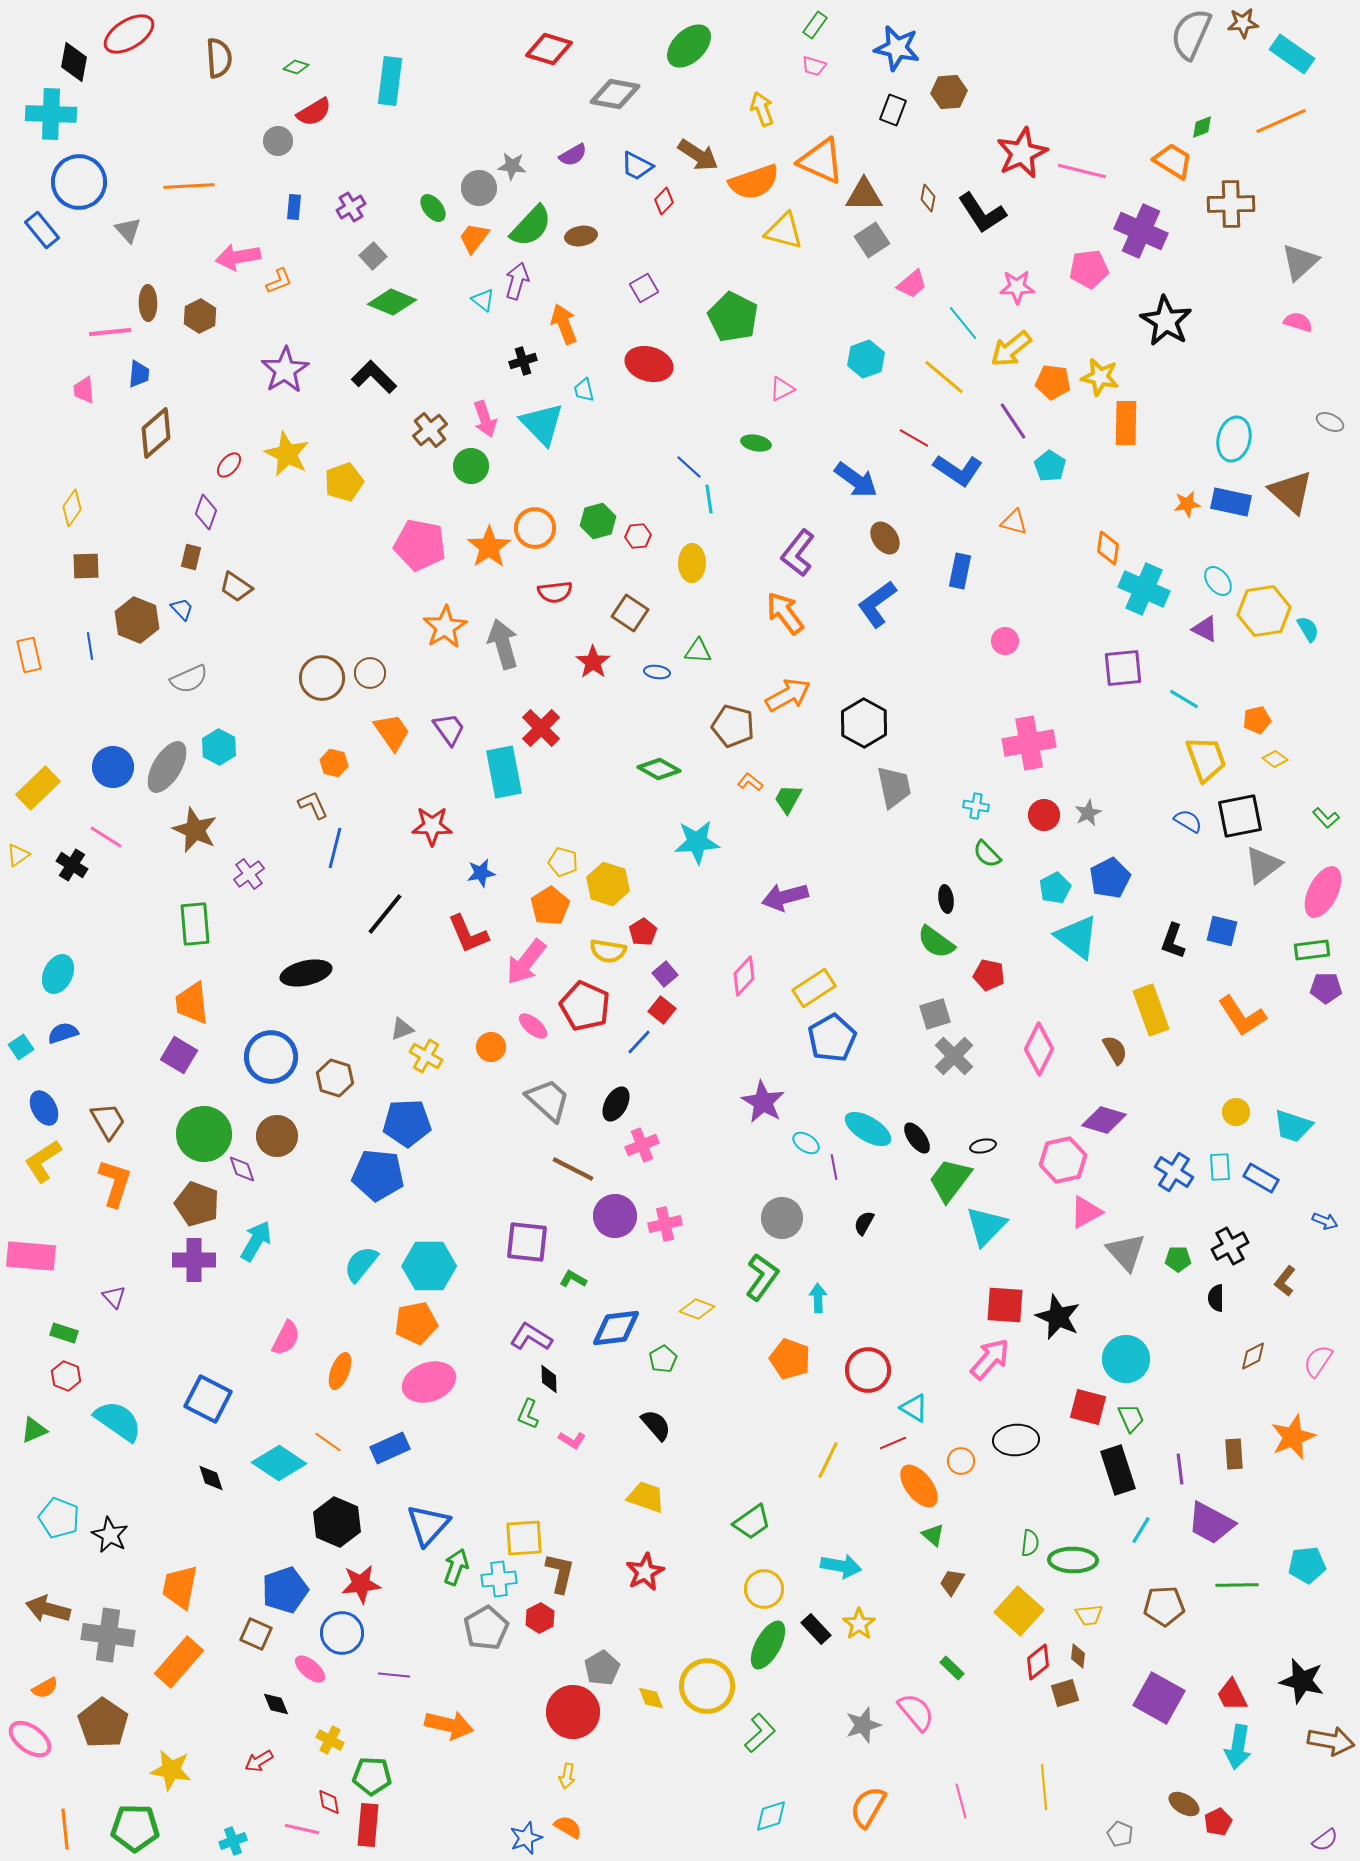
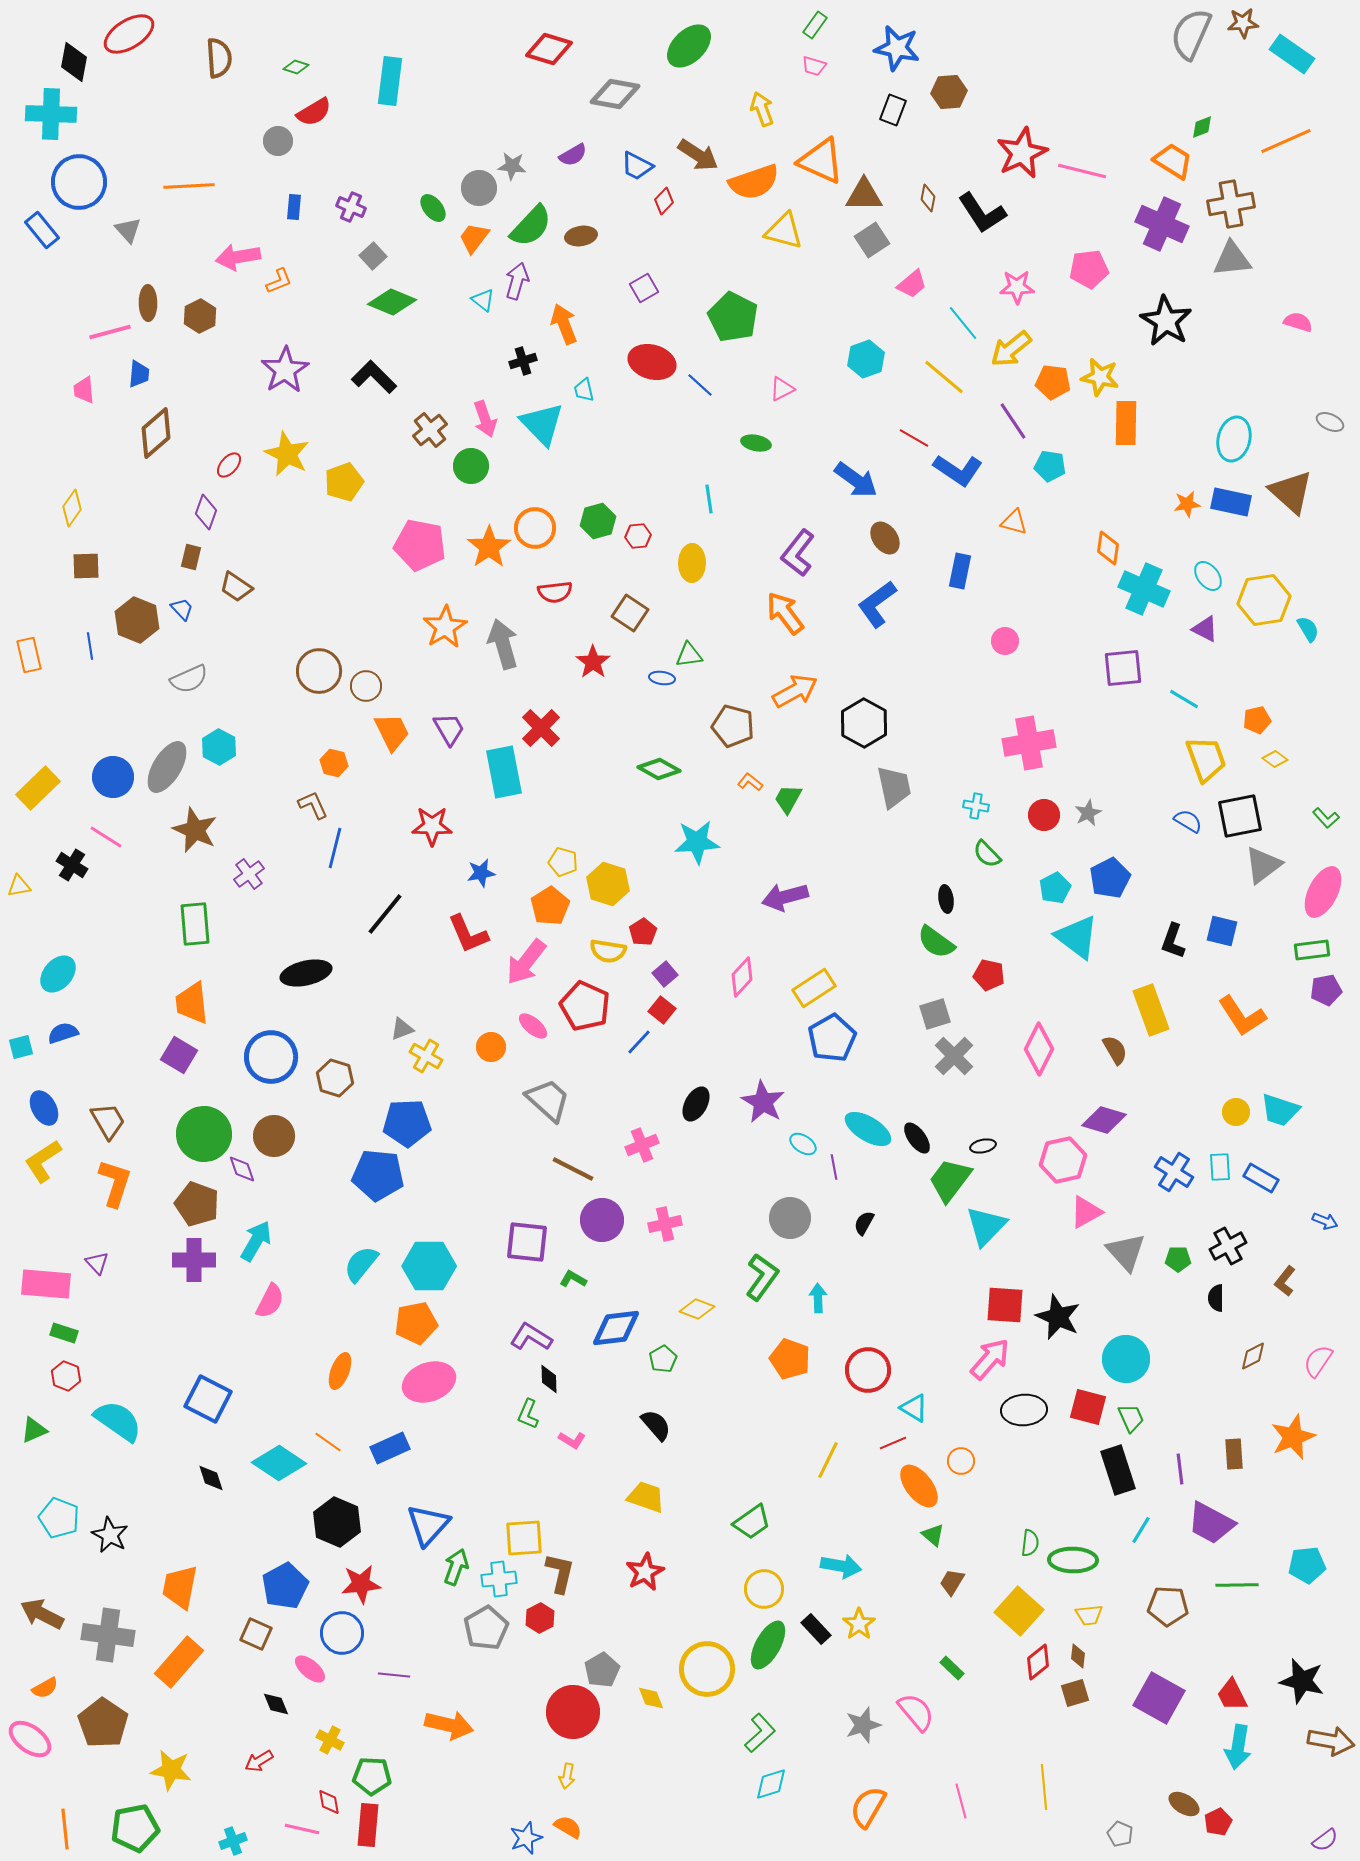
orange line at (1281, 121): moved 5 px right, 20 px down
brown cross at (1231, 204): rotated 9 degrees counterclockwise
purple cross at (351, 207): rotated 36 degrees counterclockwise
purple cross at (1141, 231): moved 21 px right, 7 px up
gray triangle at (1300, 262): moved 68 px left, 3 px up; rotated 36 degrees clockwise
pink line at (110, 332): rotated 9 degrees counterclockwise
red ellipse at (649, 364): moved 3 px right, 2 px up
cyan pentagon at (1050, 466): rotated 24 degrees counterclockwise
blue line at (689, 467): moved 11 px right, 82 px up
cyan ellipse at (1218, 581): moved 10 px left, 5 px up
yellow hexagon at (1264, 611): moved 11 px up
green triangle at (698, 651): moved 9 px left, 4 px down; rotated 12 degrees counterclockwise
blue ellipse at (657, 672): moved 5 px right, 6 px down
brown circle at (370, 673): moved 4 px left, 13 px down
brown circle at (322, 678): moved 3 px left, 7 px up
orange arrow at (788, 695): moved 7 px right, 4 px up
purple trapezoid at (449, 729): rotated 6 degrees clockwise
orange trapezoid at (392, 732): rotated 9 degrees clockwise
blue circle at (113, 767): moved 10 px down
yellow triangle at (18, 855): moved 1 px right, 31 px down; rotated 25 degrees clockwise
cyan ellipse at (58, 974): rotated 15 degrees clockwise
pink diamond at (744, 976): moved 2 px left, 1 px down
purple pentagon at (1326, 988): moved 2 px down; rotated 12 degrees counterclockwise
cyan square at (21, 1047): rotated 20 degrees clockwise
black ellipse at (616, 1104): moved 80 px right
cyan trapezoid at (1293, 1126): moved 13 px left, 16 px up
brown circle at (277, 1136): moved 3 px left
cyan ellipse at (806, 1143): moved 3 px left, 1 px down
purple circle at (615, 1216): moved 13 px left, 4 px down
gray circle at (782, 1218): moved 8 px right
black cross at (1230, 1246): moved 2 px left
pink rectangle at (31, 1256): moved 15 px right, 28 px down
purple triangle at (114, 1297): moved 17 px left, 34 px up
pink semicircle at (286, 1338): moved 16 px left, 37 px up
black ellipse at (1016, 1440): moved 8 px right, 30 px up
blue pentagon at (285, 1590): moved 4 px up; rotated 9 degrees counterclockwise
brown pentagon at (1164, 1606): moved 4 px right; rotated 6 degrees clockwise
brown arrow at (48, 1609): moved 6 px left, 5 px down; rotated 12 degrees clockwise
gray pentagon at (602, 1668): moved 2 px down
yellow circle at (707, 1686): moved 17 px up
brown square at (1065, 1693): moved 10 px right
cyan diamond at (771, 1816): moved 32 px up
green pentagon at (135, 1828): rotated 12 degrees counterclockwise
